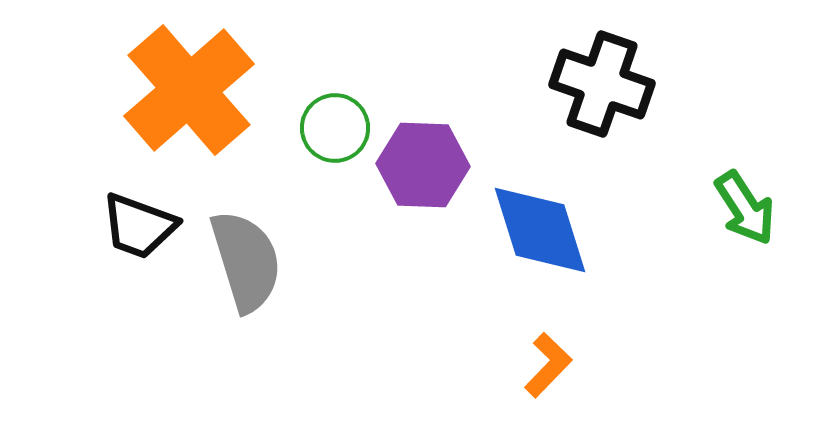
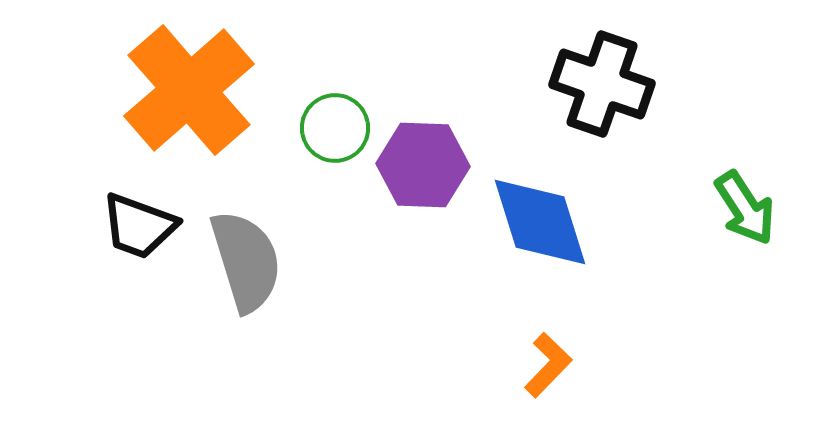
blue diamond: moved 8 px up
